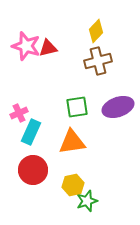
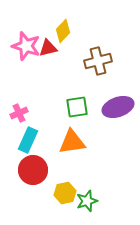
yellow diamond: moved 33 px left
cyan rectangle: moved 3 px left, 8 px down
yellow hexagon: moved 8 px left, 8 px down
